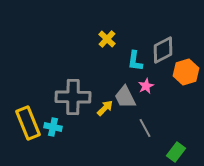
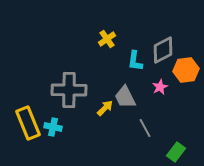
yellow cross: rotated 12 degrees clockwise
orange hexagon: moved 2 px up; rotated 10 degrees clockwise
pink star: moved 14 px right, 1 px down
gray cross: moved 4 px left, 7 px up
